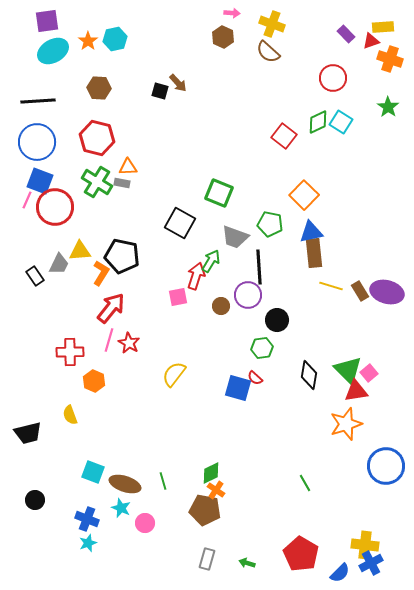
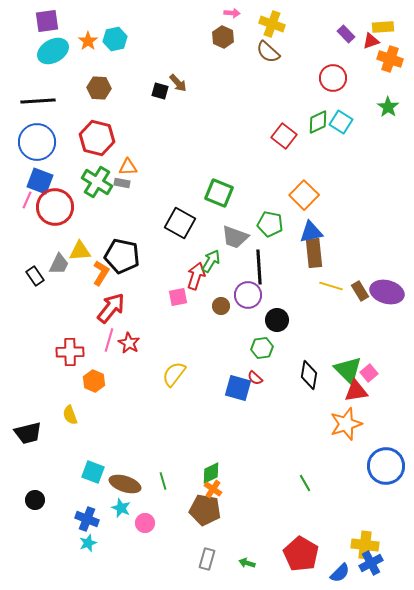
orange cross at (216, 490): moved 3 px left, 1 px up
